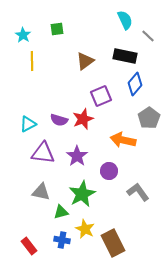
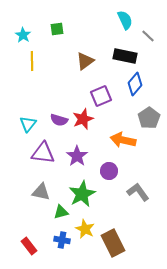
cyan triangle: rotated 24 degrees counterclockwise
